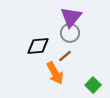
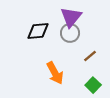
black diamond: moved 15 px up
brown line: moved 25 px right
